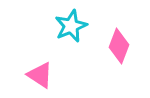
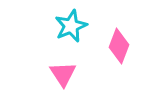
pink triangle: moved 23 px right, 1 px up; rotated 24 degrees clockwise
